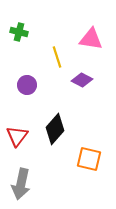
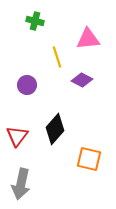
green cross: moved 16 px right, 11 px up
pink triangle: moved 3 px left; rotated 15 degrees counterclockwise
